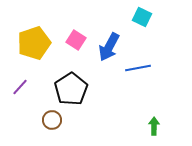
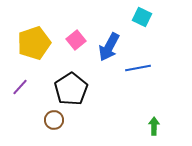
pink square: rotated 18 degrees clockwise
brown circle: moved 2 px right
